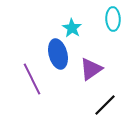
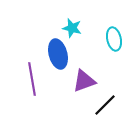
cyan ellipse: moved 1 px right, 20 px down; rotated 10 degrees counterclockwise
cyan star: rotated 18 degrees counterclockwise
purple triangle: moved 7 px left, 12 px down; rotated 15 degrees clockwise
purple line: rotated 16 degrees clockwise
